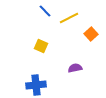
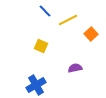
yellow line: moved 1 px left, 2 px down
blue cross: rotated 24 degrees counterclockwise
